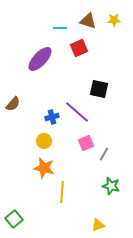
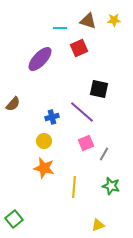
purple line: moved 5 px right
yellow line: moved 12 px right, 5 px up
